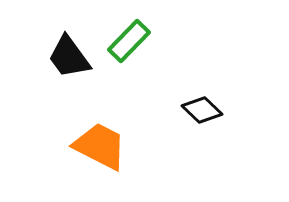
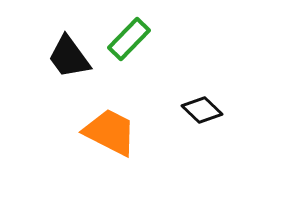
green rectangle: moved 2 px up
orange trapezoid: moved 10 px right, 14 px up
